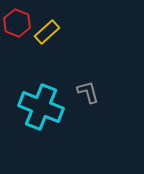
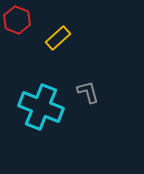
red hexagon: moved 3 px up
yellow rectangle: moved 11 px right, 6 px down
